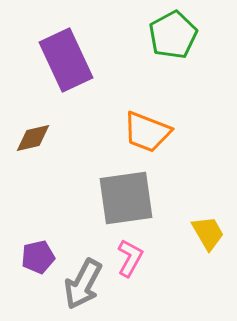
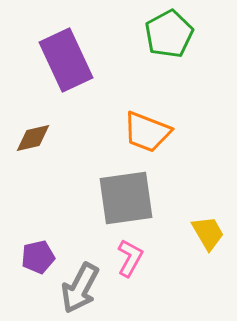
green pentagon: moved 4 px left, 1 px up
gray arrow: moved 3 px left, 4 px down
